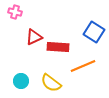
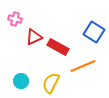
pink cross: moved 7 px down
red rectangle: rotated 25 degrees clockwise
yellow semicircle: rotated 80 degrees clockwise
